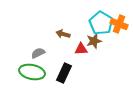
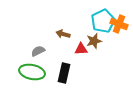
cyan pentagon: moved 2 px right, 2 px up; rotated 15 degrees clockwise
gray semicircle: moved 2 px up
black rectangle: rotated 12 degrees counterclockwise
